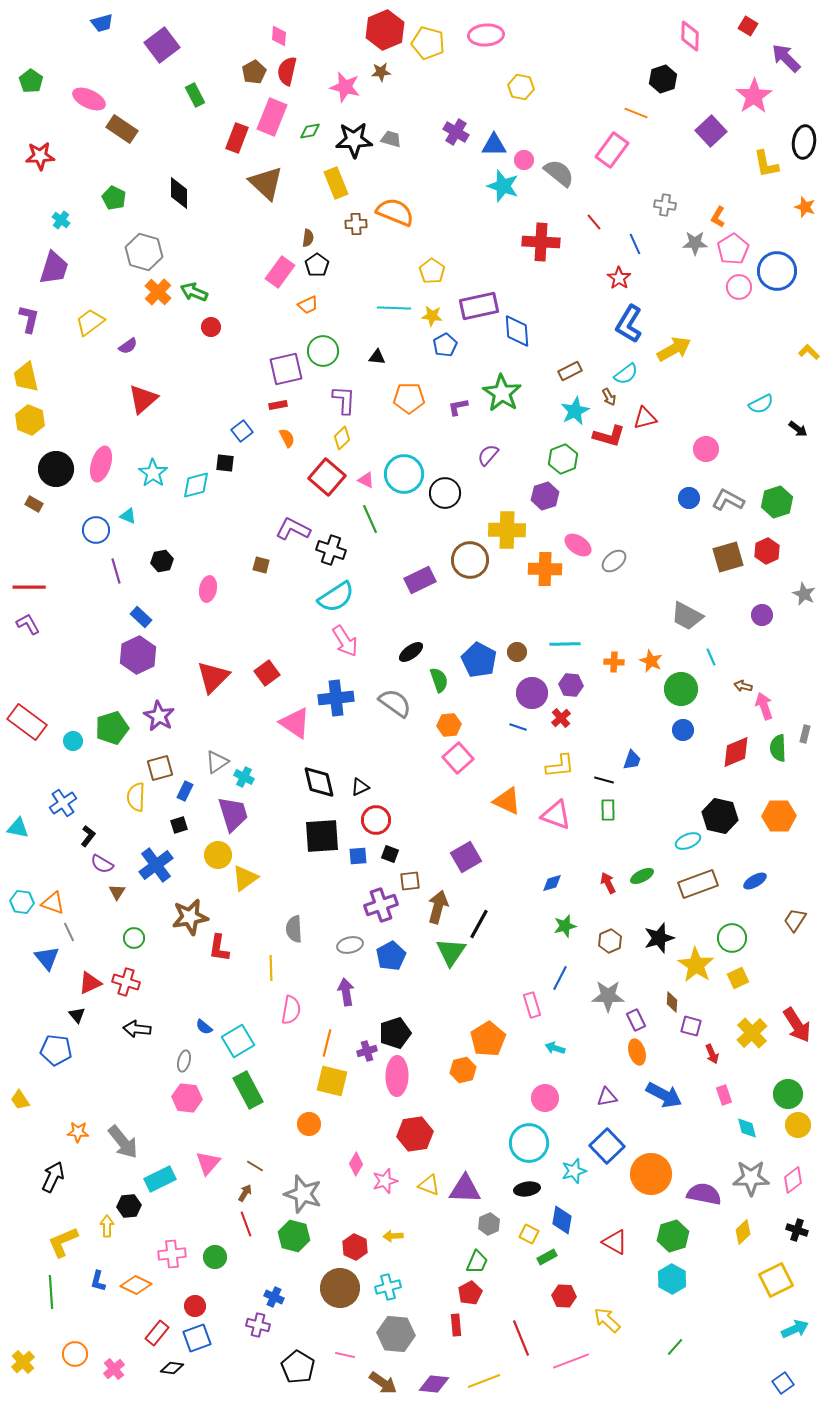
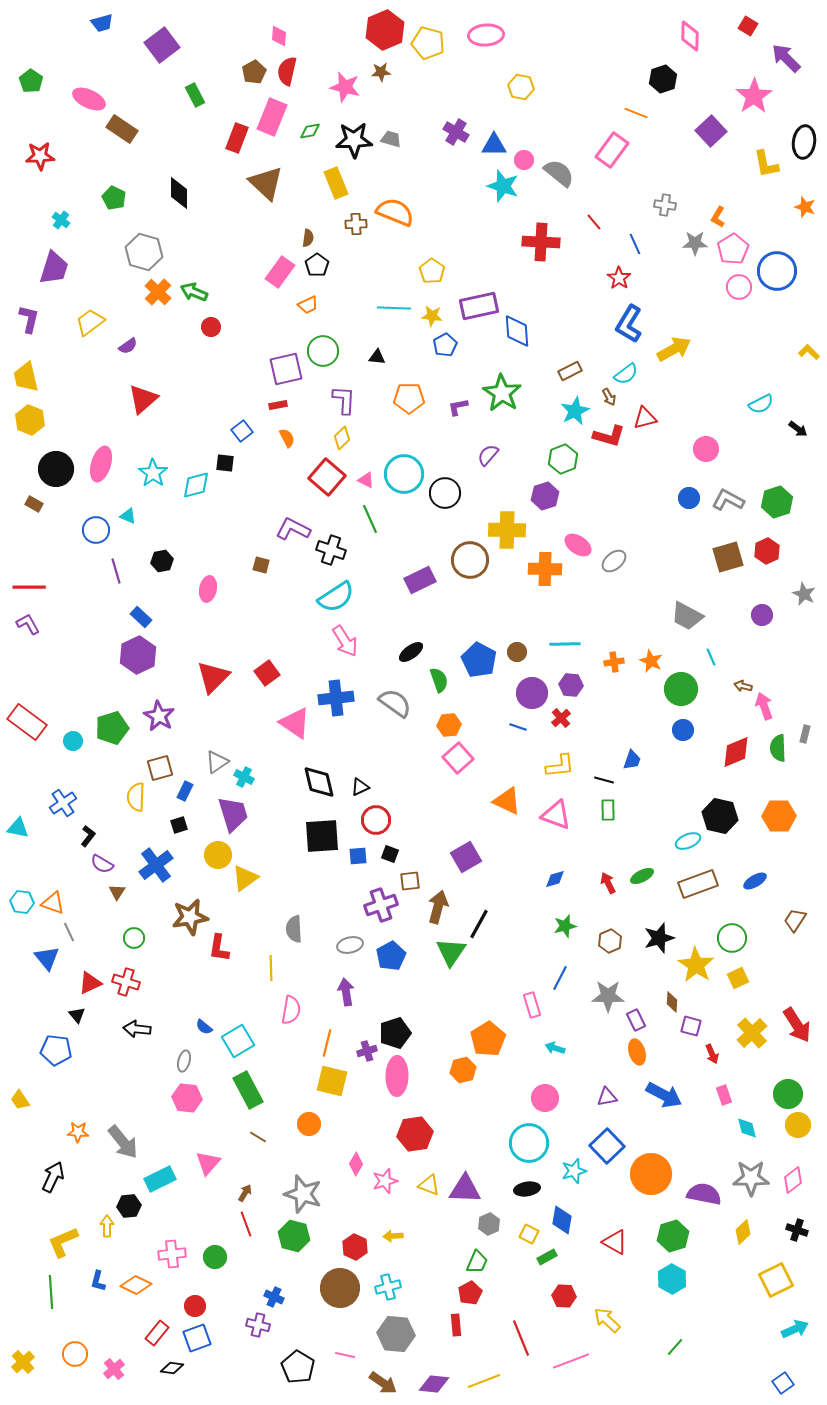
orange cross at (614, 662): rotated 12 degrees counterclockwise
blue diamond at (552, 883): moved 3 px right, 4 px up
brown line at (255, 1166): moved 3 px right, 29 px up
